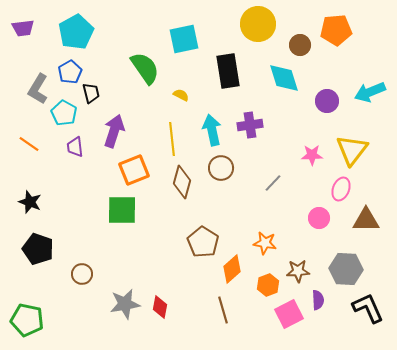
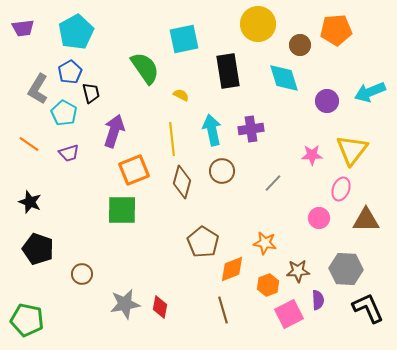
purple cross at (250, 125): moved 1 px right, 4 px down
purple trapezoid at (75, 147): moved 6 px left, 6 px down; rotated 100 degrees counterclockwise
brown circle at (221, 168): moved 1 px right, 3 px down
orange diamond at (232, 269): rotated 20 degrees clockwise
